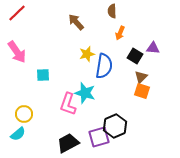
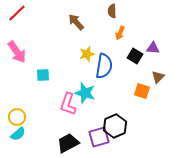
brown triangle: moved 17 px right
yellow circle: moved 7 px left, 3 px down
